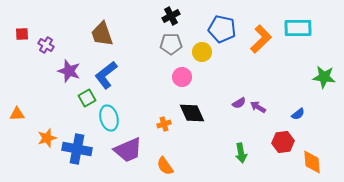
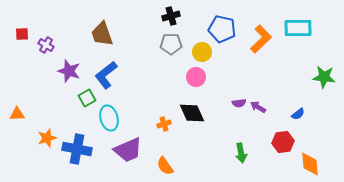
black cross: rotated 12 degrees clockwise
pink circle: moved 14 px right
purple semicircle: rotated 24 degrees clockwise
orange diamond: moved 2 px left, 2 px down
